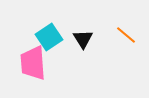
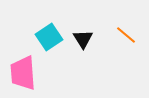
pink trapezoid: moved 10 px left, 10 px down
